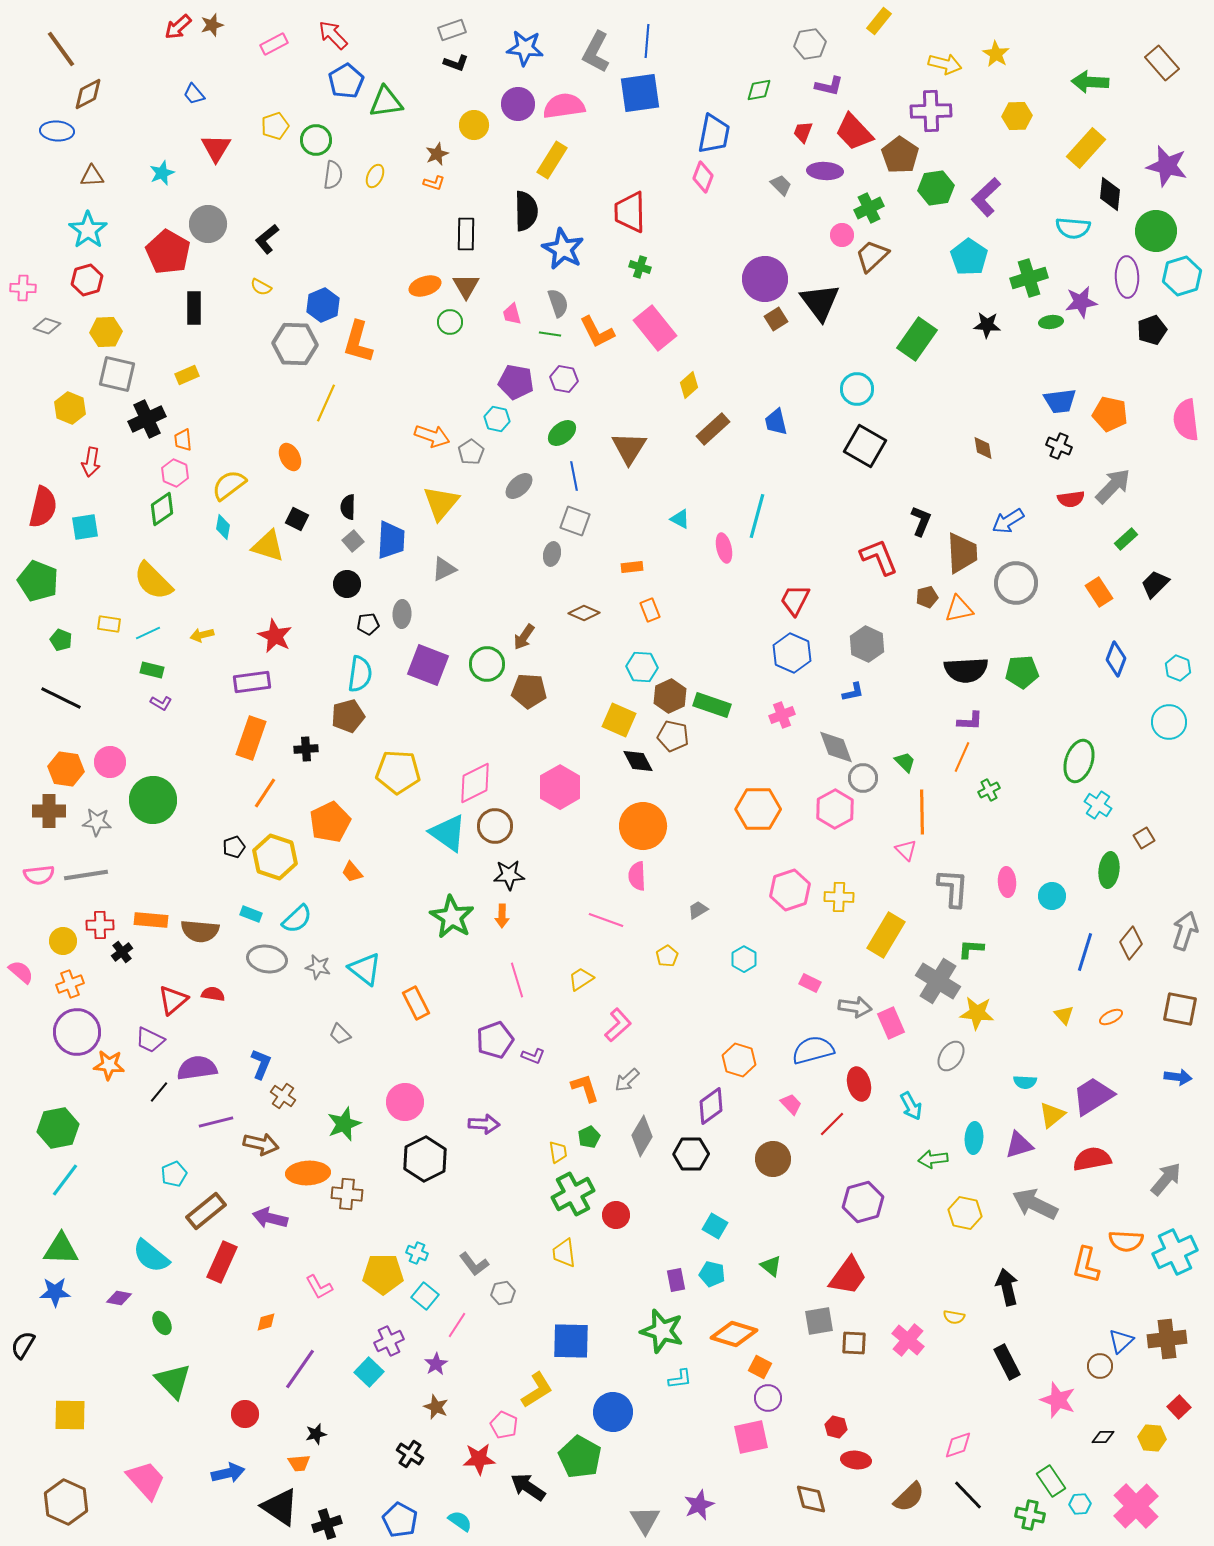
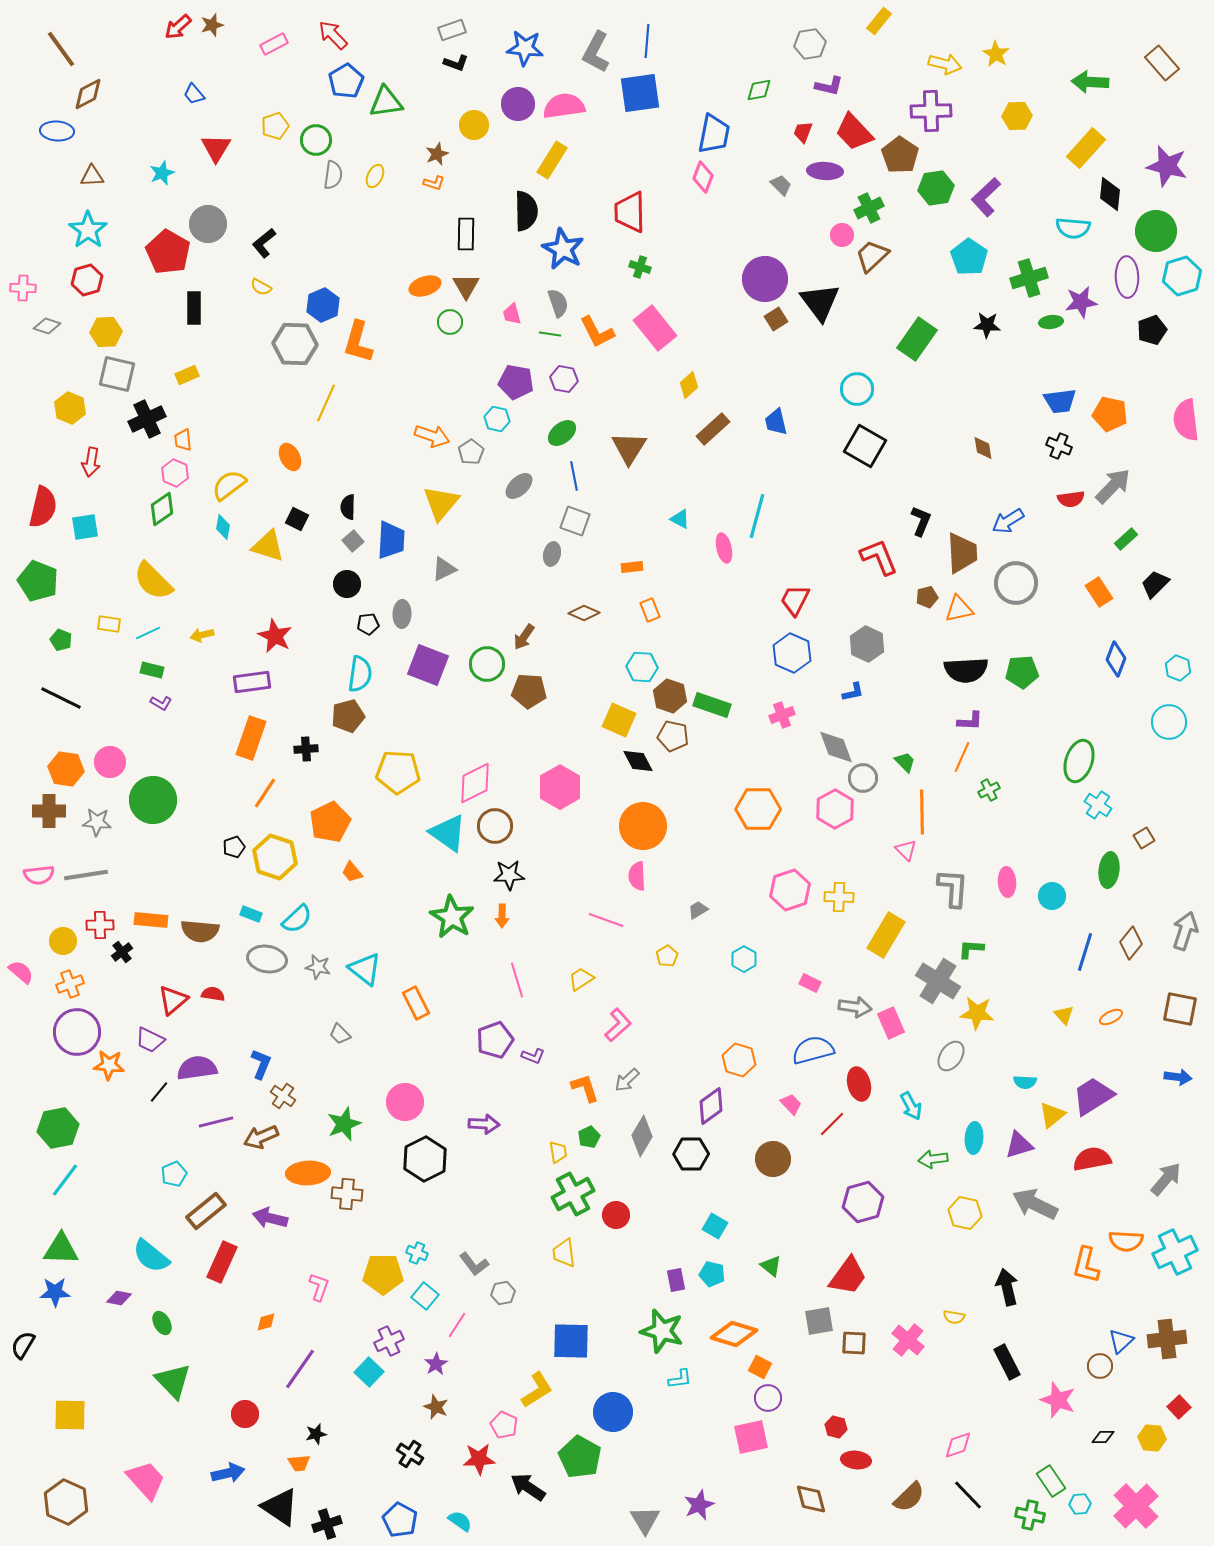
black L-shape at (267, 239): moved 3 px left, 4 px down
brown hexagon at (670, 696): rotated 16 degrees counterclockwise
brown arrow at (261, 1144): moved 7 px up; rotated 144 degrees clockwise
pink L-shape at (319, 1287): rotated 132 degrees counterclockwise
